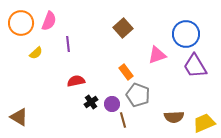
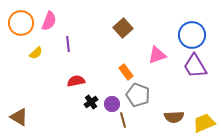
blue circle: moved 6 px right, 1 px down
